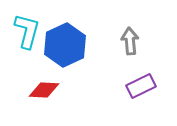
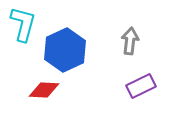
cyan L-shape: moved 4 px left, 7 px up
gray arrow: rotated 12 degrees clockwise
blue hexagon: moved 5 px down
